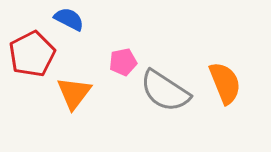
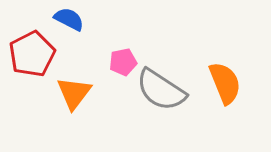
gray semicircle: moved 4 px left, 1 px up
